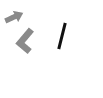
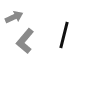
black line: moved 2 px right, 1 px up
